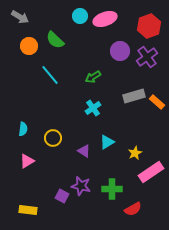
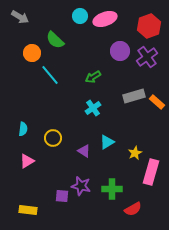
orange circle: moved 3 px right, 7 px down
pink rectangle: rotated 40 degrees counterclockwise
purple square: rotated 24 degrees counterclockwise
